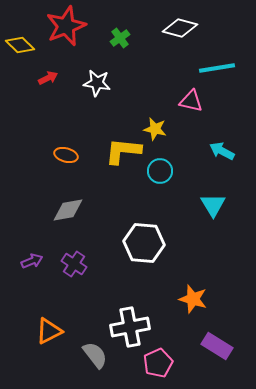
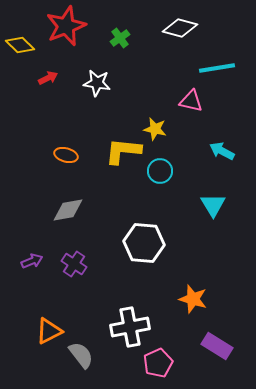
gray semicircle: moved 14 px left
